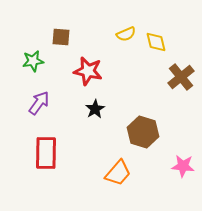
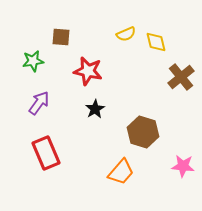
red rectangle: rotated 24 degrees counterclockwise
orange trapezoid: moved 3 px right, 1 px up
